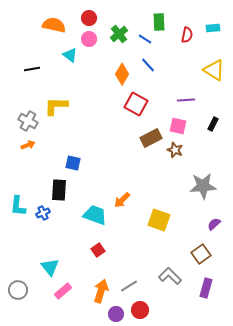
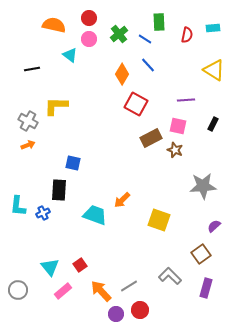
purple semicircle at (214, 224): moved 2 px down
red square at (98, 250): moved 18 px left, 15 px down
orange arrow at (101, 291): rotated 60 degrees counterclockwise
